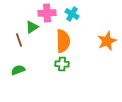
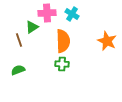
orange star: rotated 24 degrees counterclockwise
